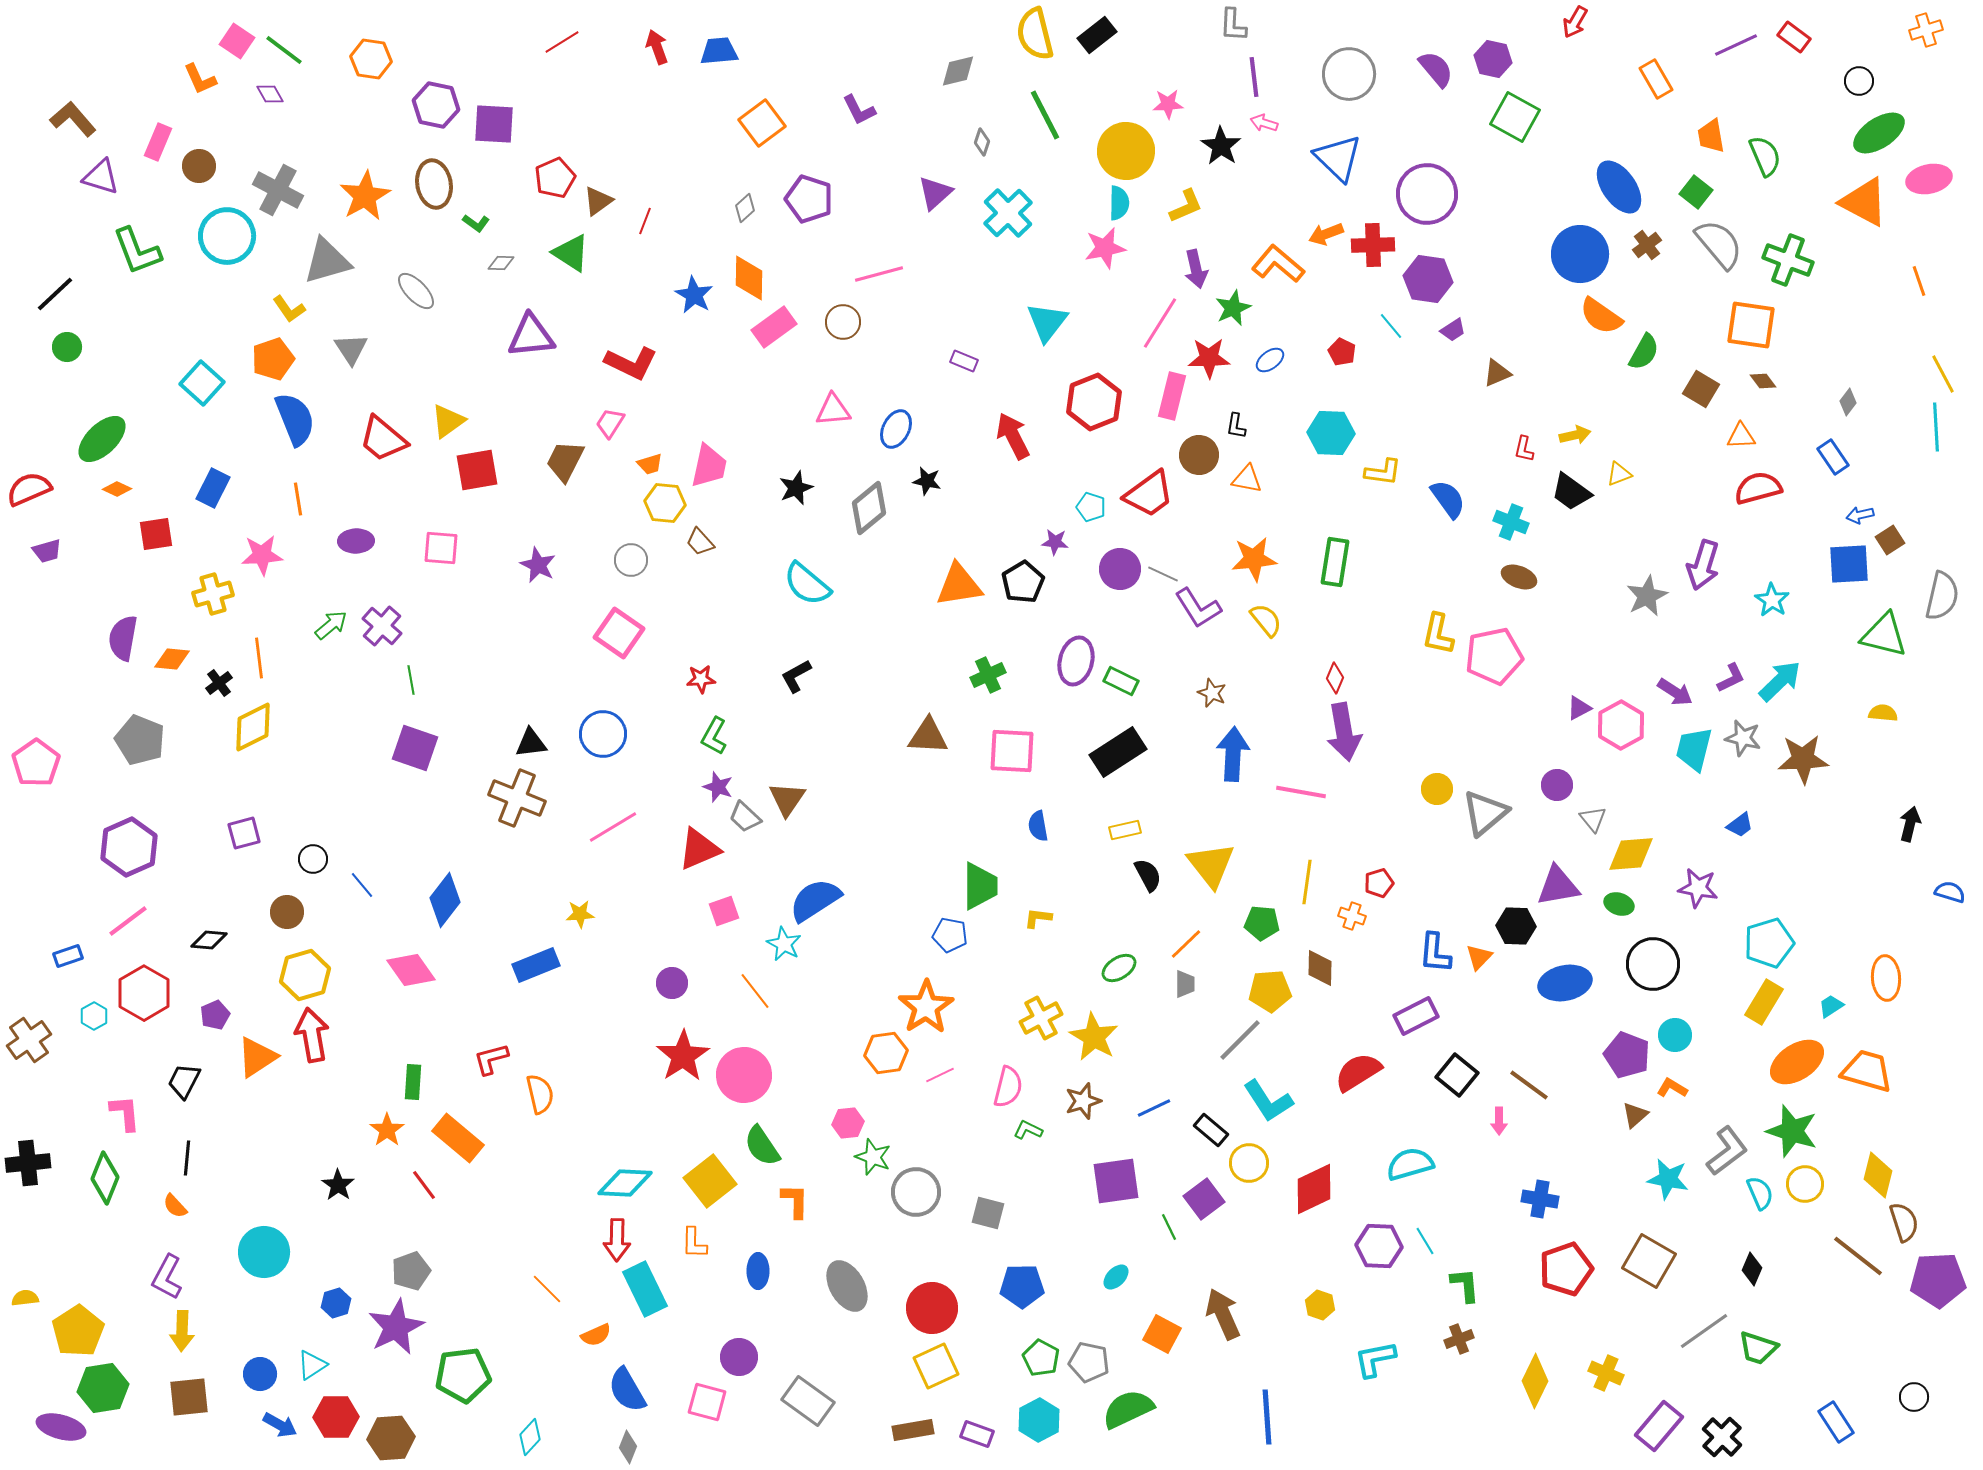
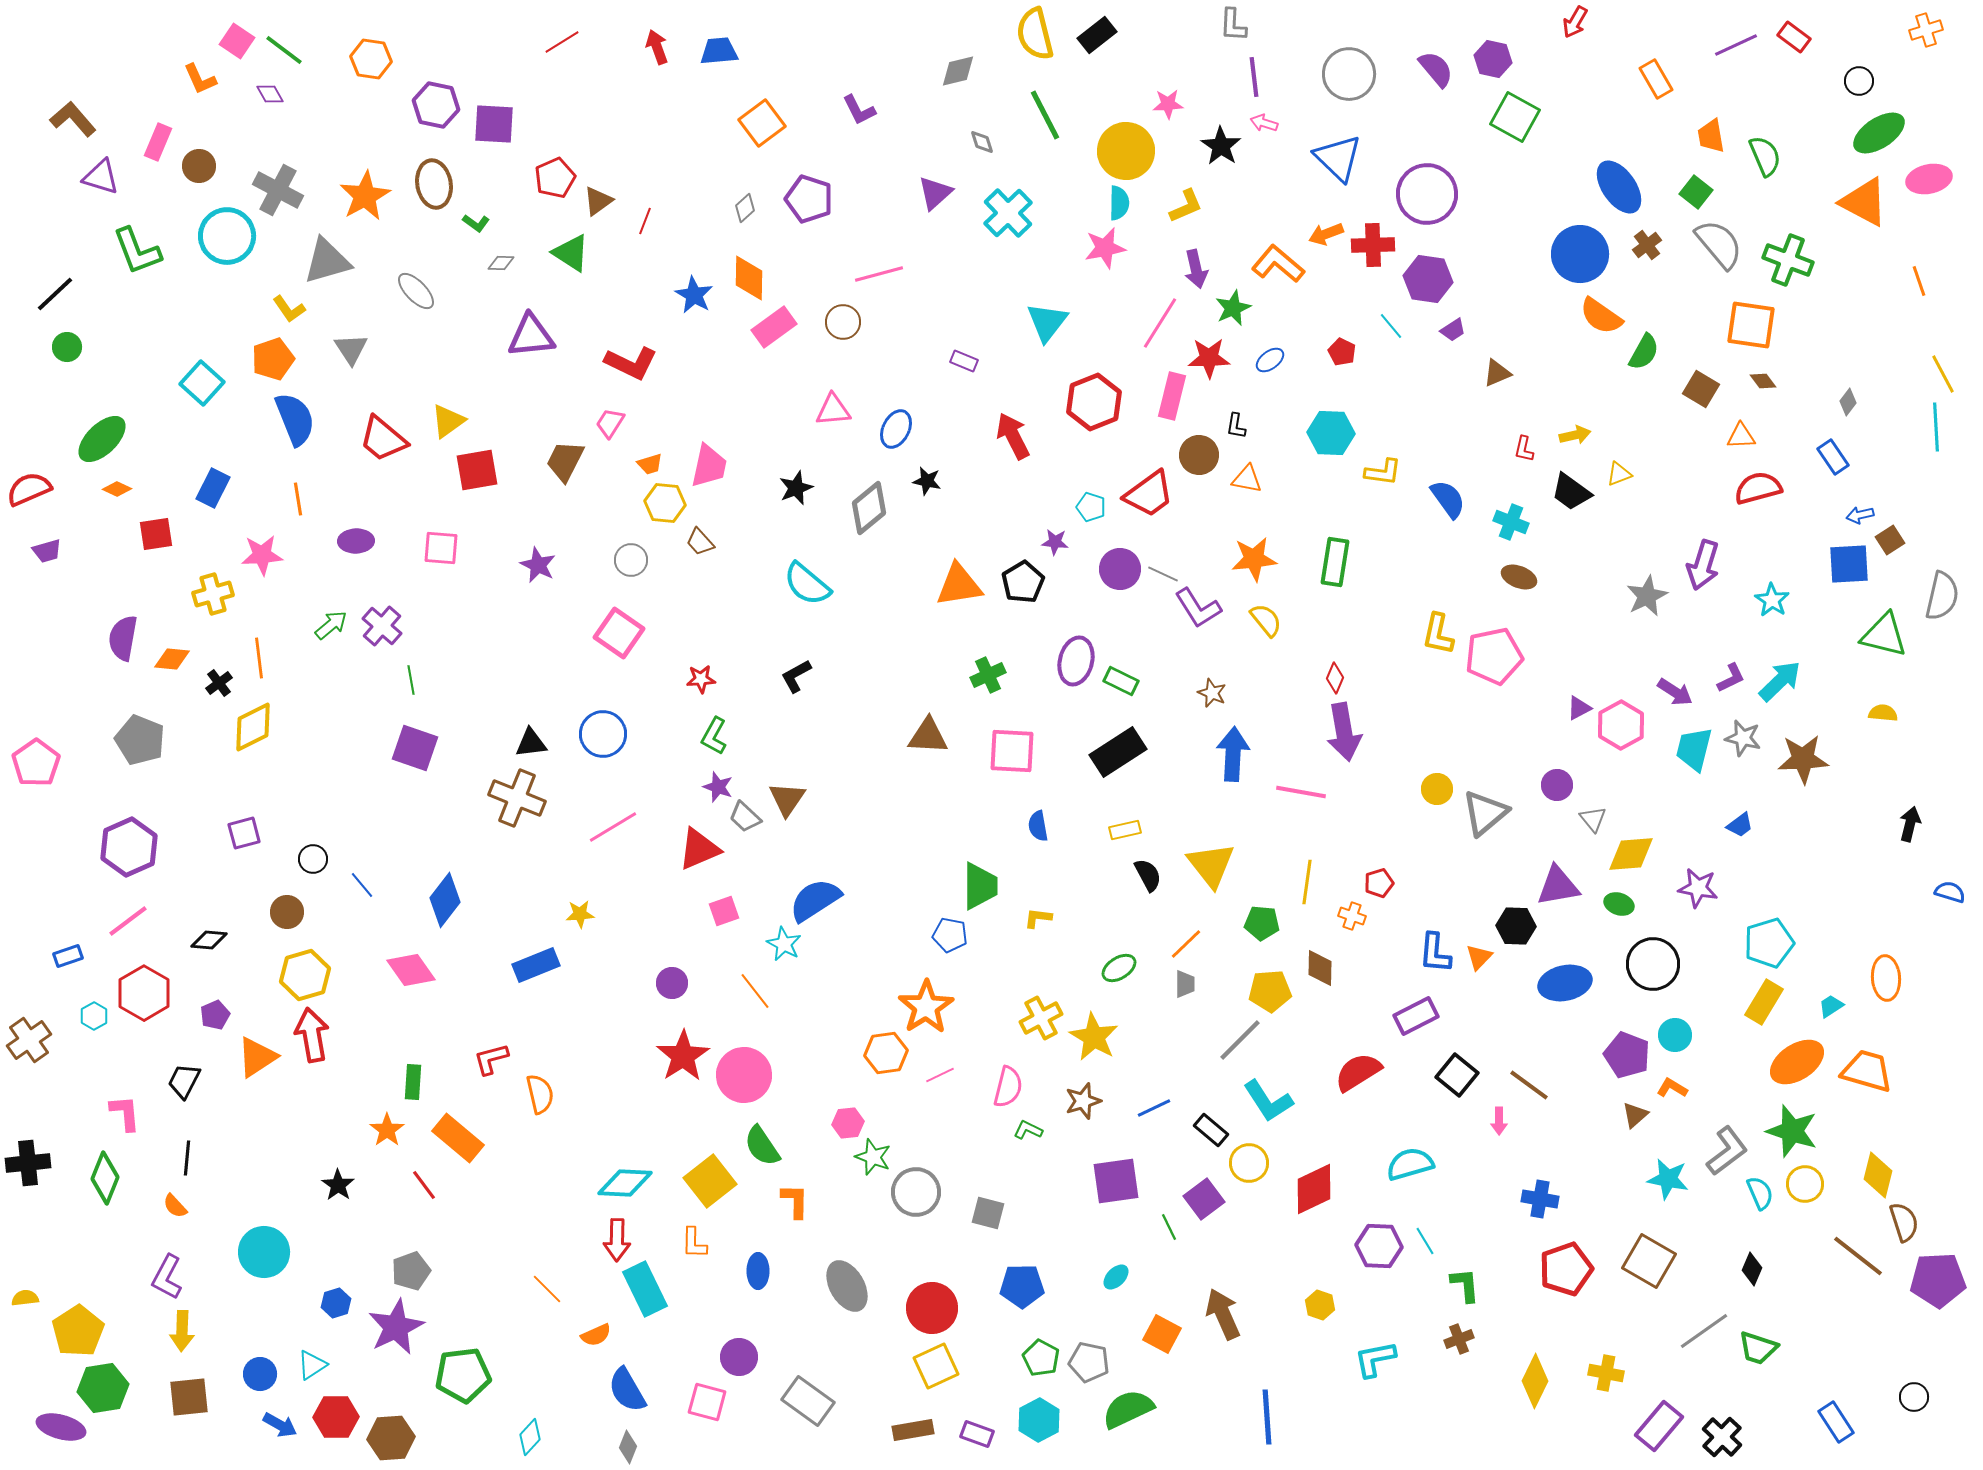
gray diamond at (982, 142): rotated 36 degrees counterclockwise
yellow cross at (1606, 1373): rotated 12 degrees counterclockwise
